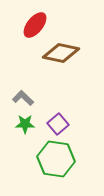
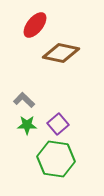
gray L-shape: moved 1 px right, 2 px down
green star: moved 2 px right, 1 px down
